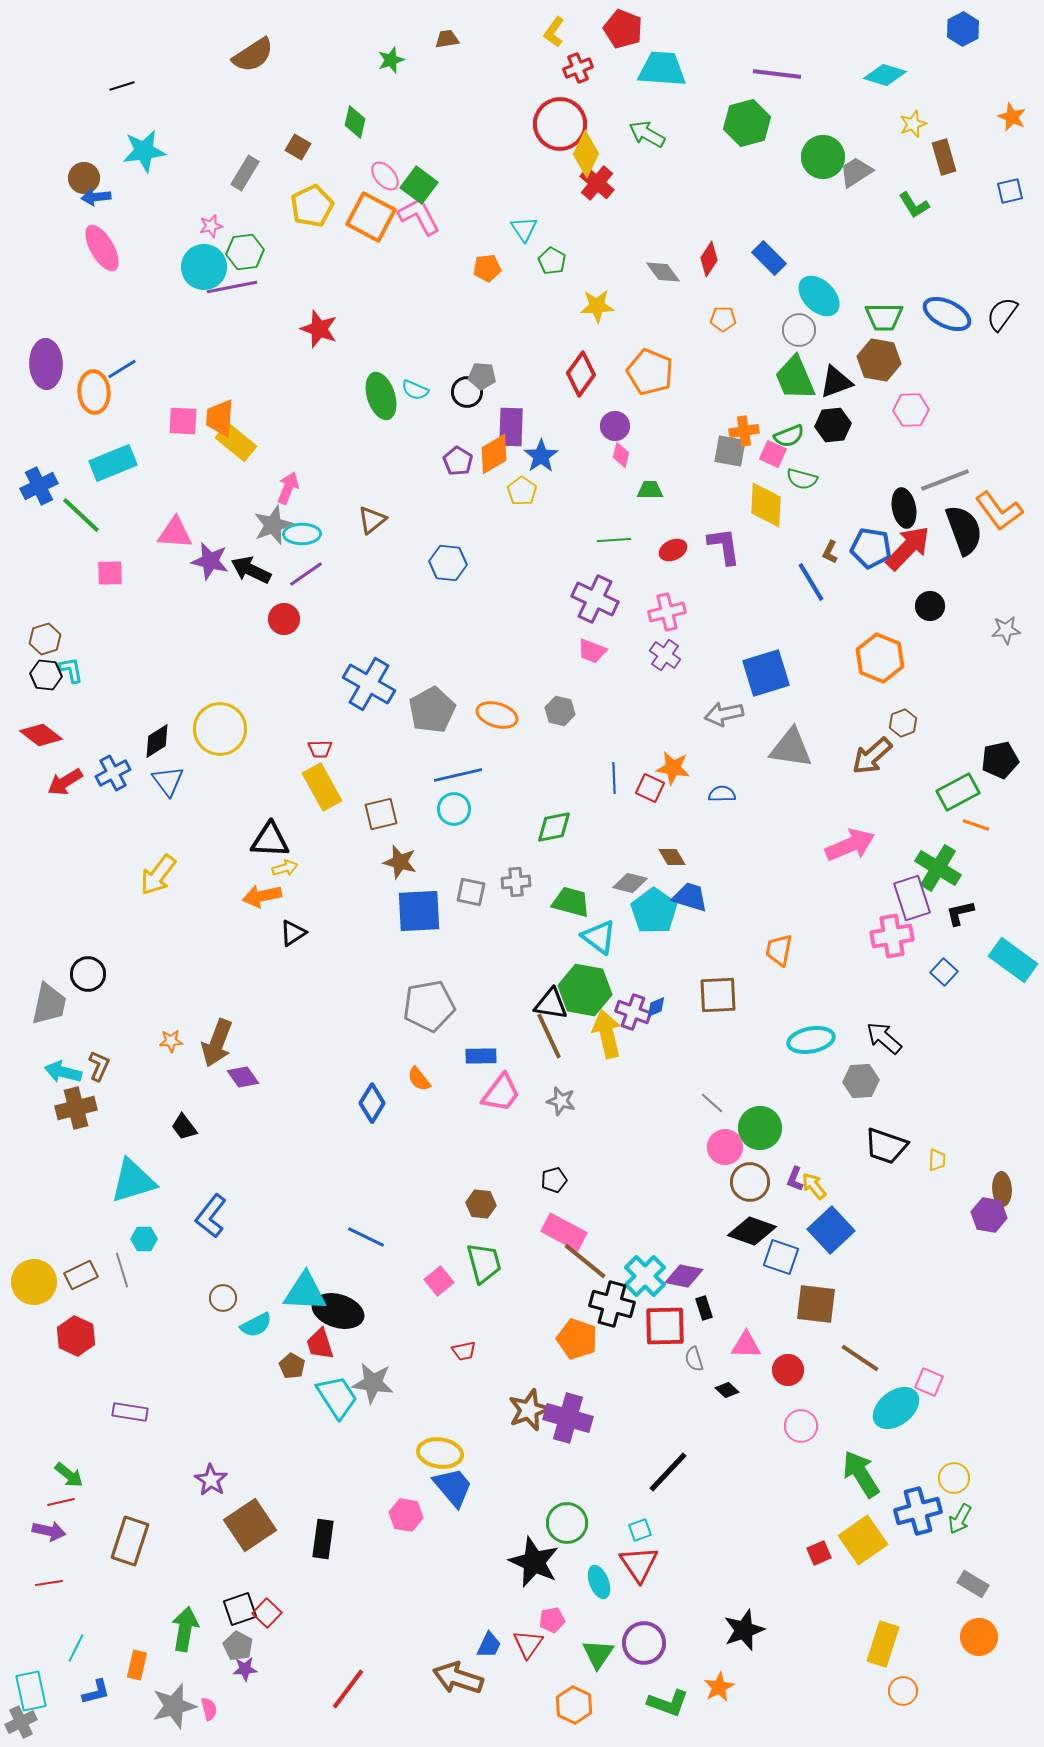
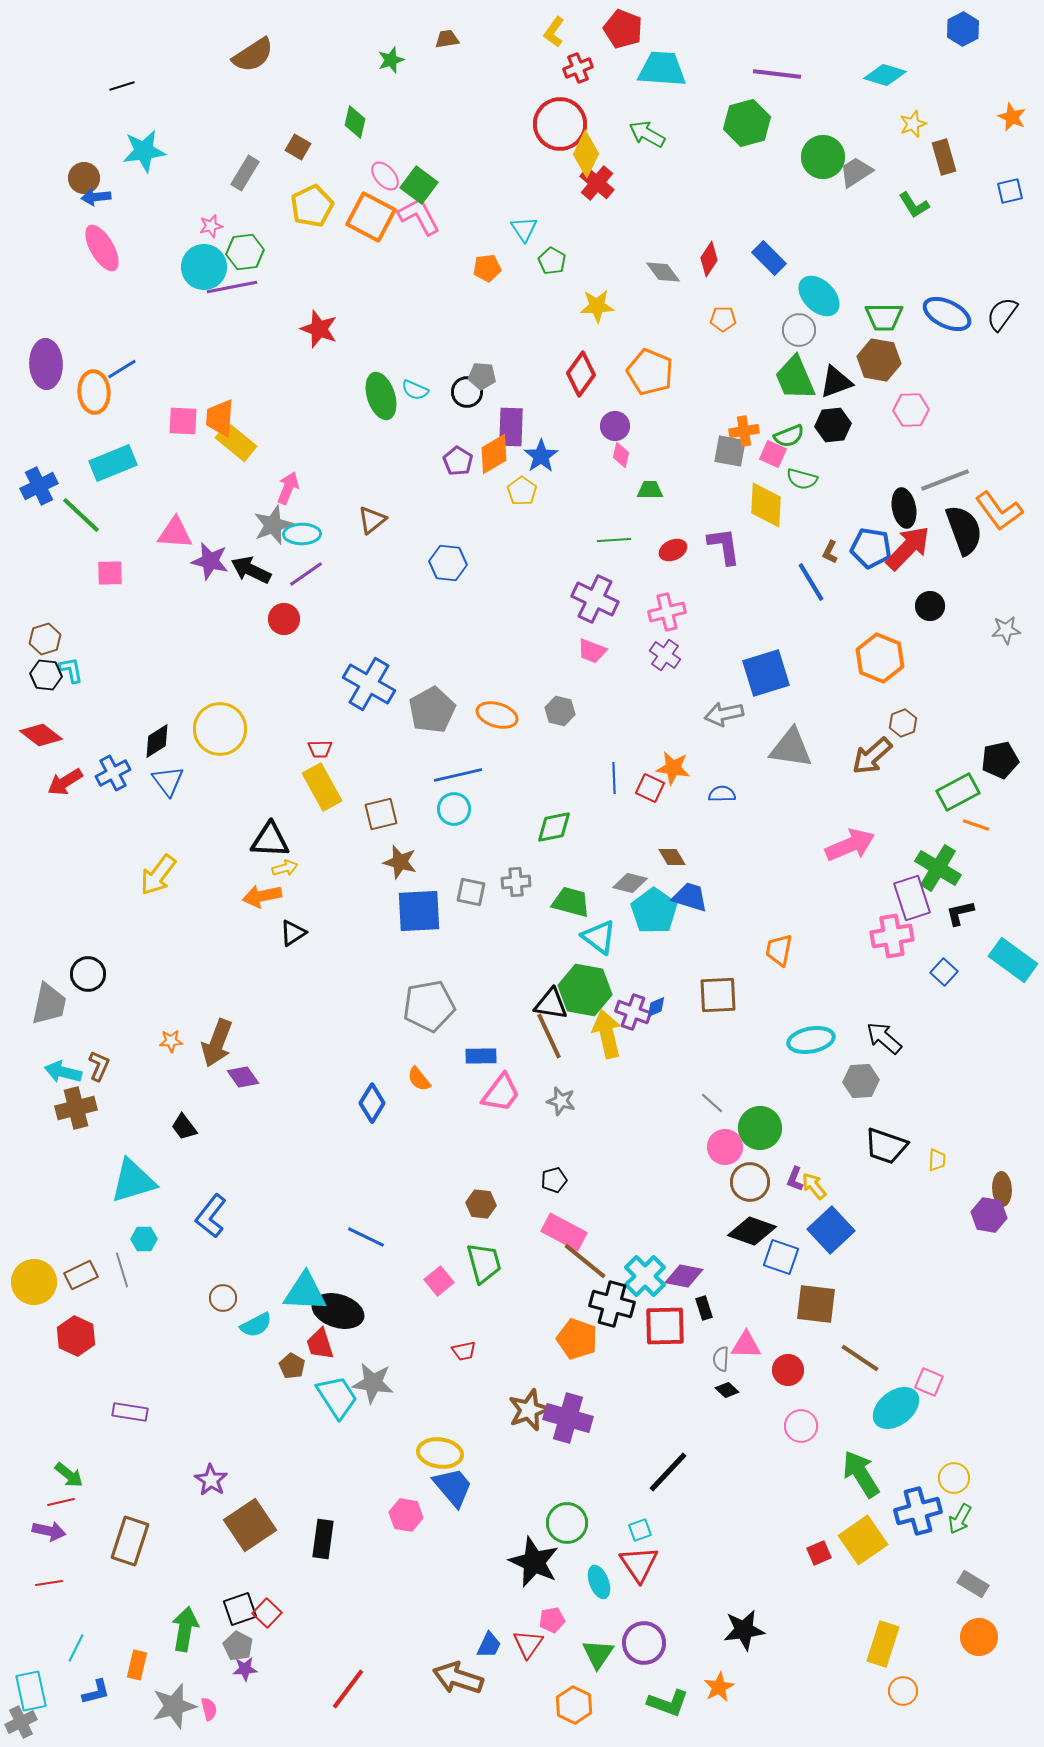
gray semicircle at (694, 1359): moved 27 px right; rotated 20 degrees clockwise
black star at (744, 1630): rotated 12 degrees clockwise
